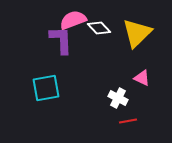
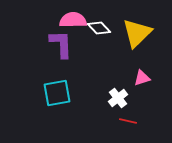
pink semicircle: rotated 20 degrees clockwise
purple L-shape: moved 4 px down
pink triangle: rotated 42 degrees counterclockwise
cyan square: moved 11 px right, 5 px down
white cross: rotated 24 degrees clockwise
red line: rotated 24 degrees clockwise
